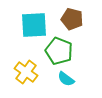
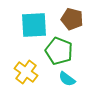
cyan semicircle: moved 1 px right
